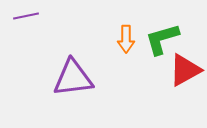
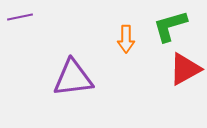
purple line: moved 6 px left, 1 px down
green L-shape: moved 8 px right, 13 px up
red triangle: moved 1 px up
